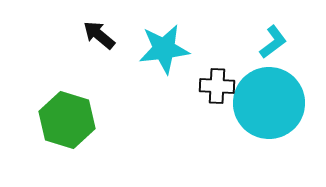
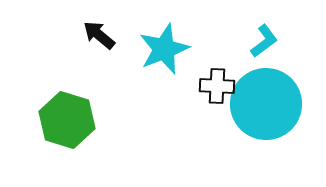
cyan L-shape: moved 9 px left, 1 px up
cyan star: rotated 15 degrees counterclockwise
cyan circle: moved 3 px left, 1 px down
